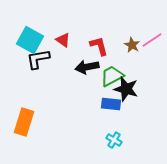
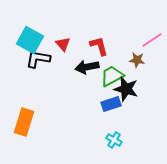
red triangle: moved 4 px down; rotated 14 degrees clockwise
brown star: moved 5 px right, 15 px down; rotated 21 degrees counterclockwise
black L-shape: rotated 20 degrees clockwise
blue rectangle: rotated 24 degrees counterclockwise
